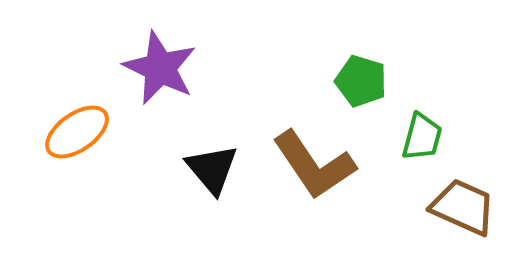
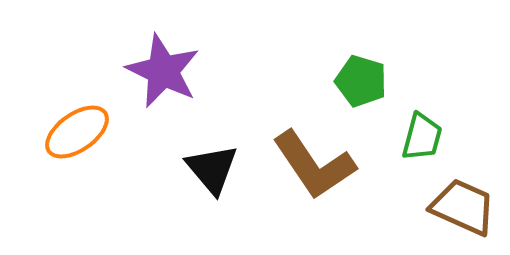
purple star: moved 3 px right, 3 px down
